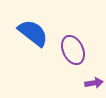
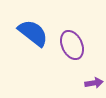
purple ellipse: moved 1 px left, 5 px up
